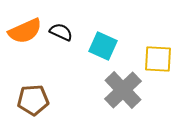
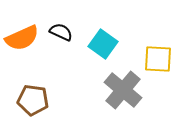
orange semicircle: moved 3 px left, 7 px down
cyan square: moved 2 px up; rotated 12 degrees clockwise
gray cross: rotated 6 degrees counterclockwise
brown pentagon: rotated 12 degrees clockwise
